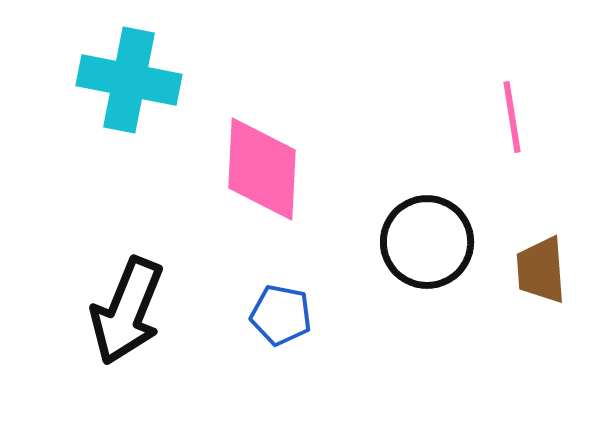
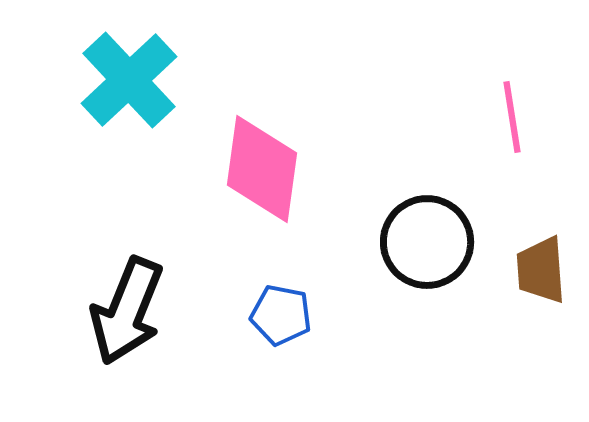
cyan cross: rotated 36 degrees clockwise
pink diamond: rotated 5 degrees clockwise
